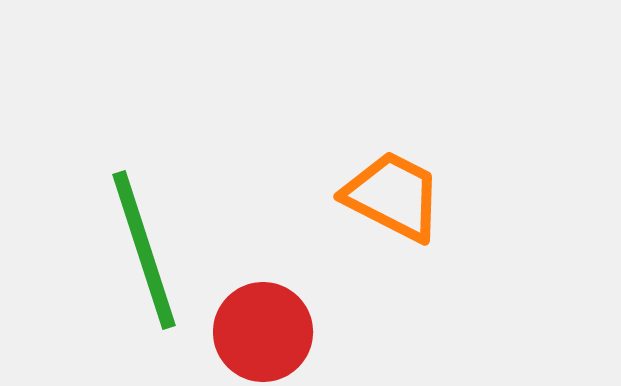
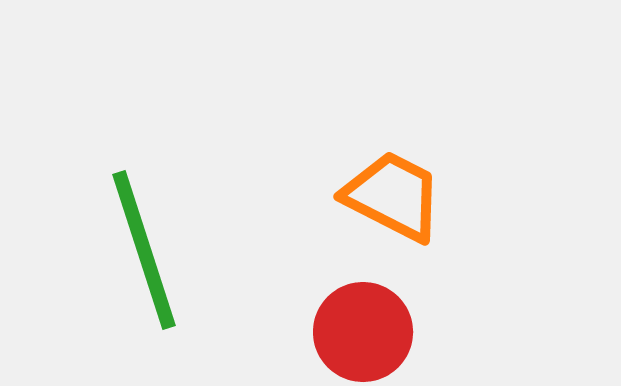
red circle: moved 100 px right
